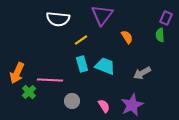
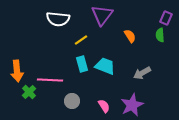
orange semicircle: moved 3 px right, 1 px up
orange arrow: moved 2 px up; rotated 30 degrees counterclockwise
